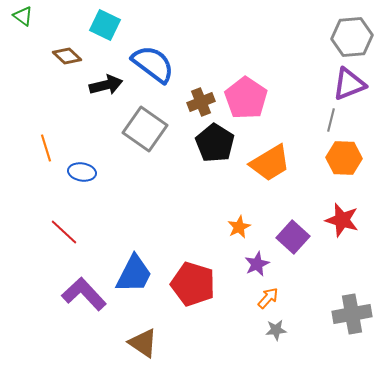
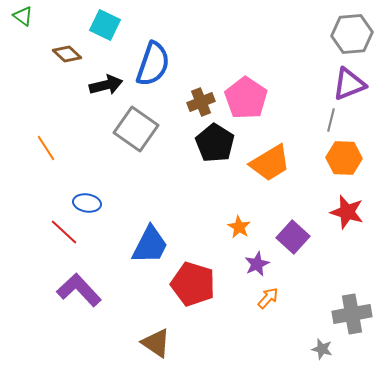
gray hexagon: moved 3 px up
brown diamond: moved 2 px up
blue semicircle: rotated 72 degrees clockwise
gray square: moved 9 px left
orange line: rotated 16 degrees counterclockwise
blue ellipse: moved 5 px right, 31 px down
red star: moved 5 px right, 8 px up
orange star: rotated 15 degrees counterclockwise
blue trapezoid: moved 16 px right, 29 px up
purple L-shape: moved 5 px left, 4 px up
gray star: moved 46 px right, 19 px down; rotated 20 degrees clockwise
brown triangle: moved 13 px right
